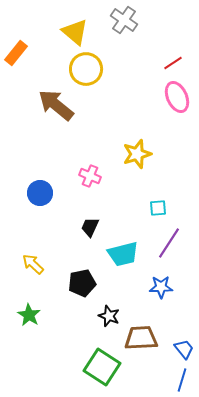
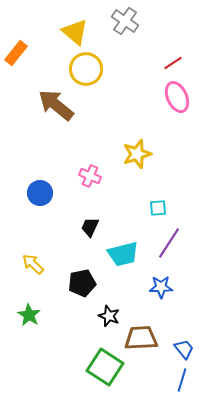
gray cross: moved 1 px right, 1 px down
green square: moved 3 px right
